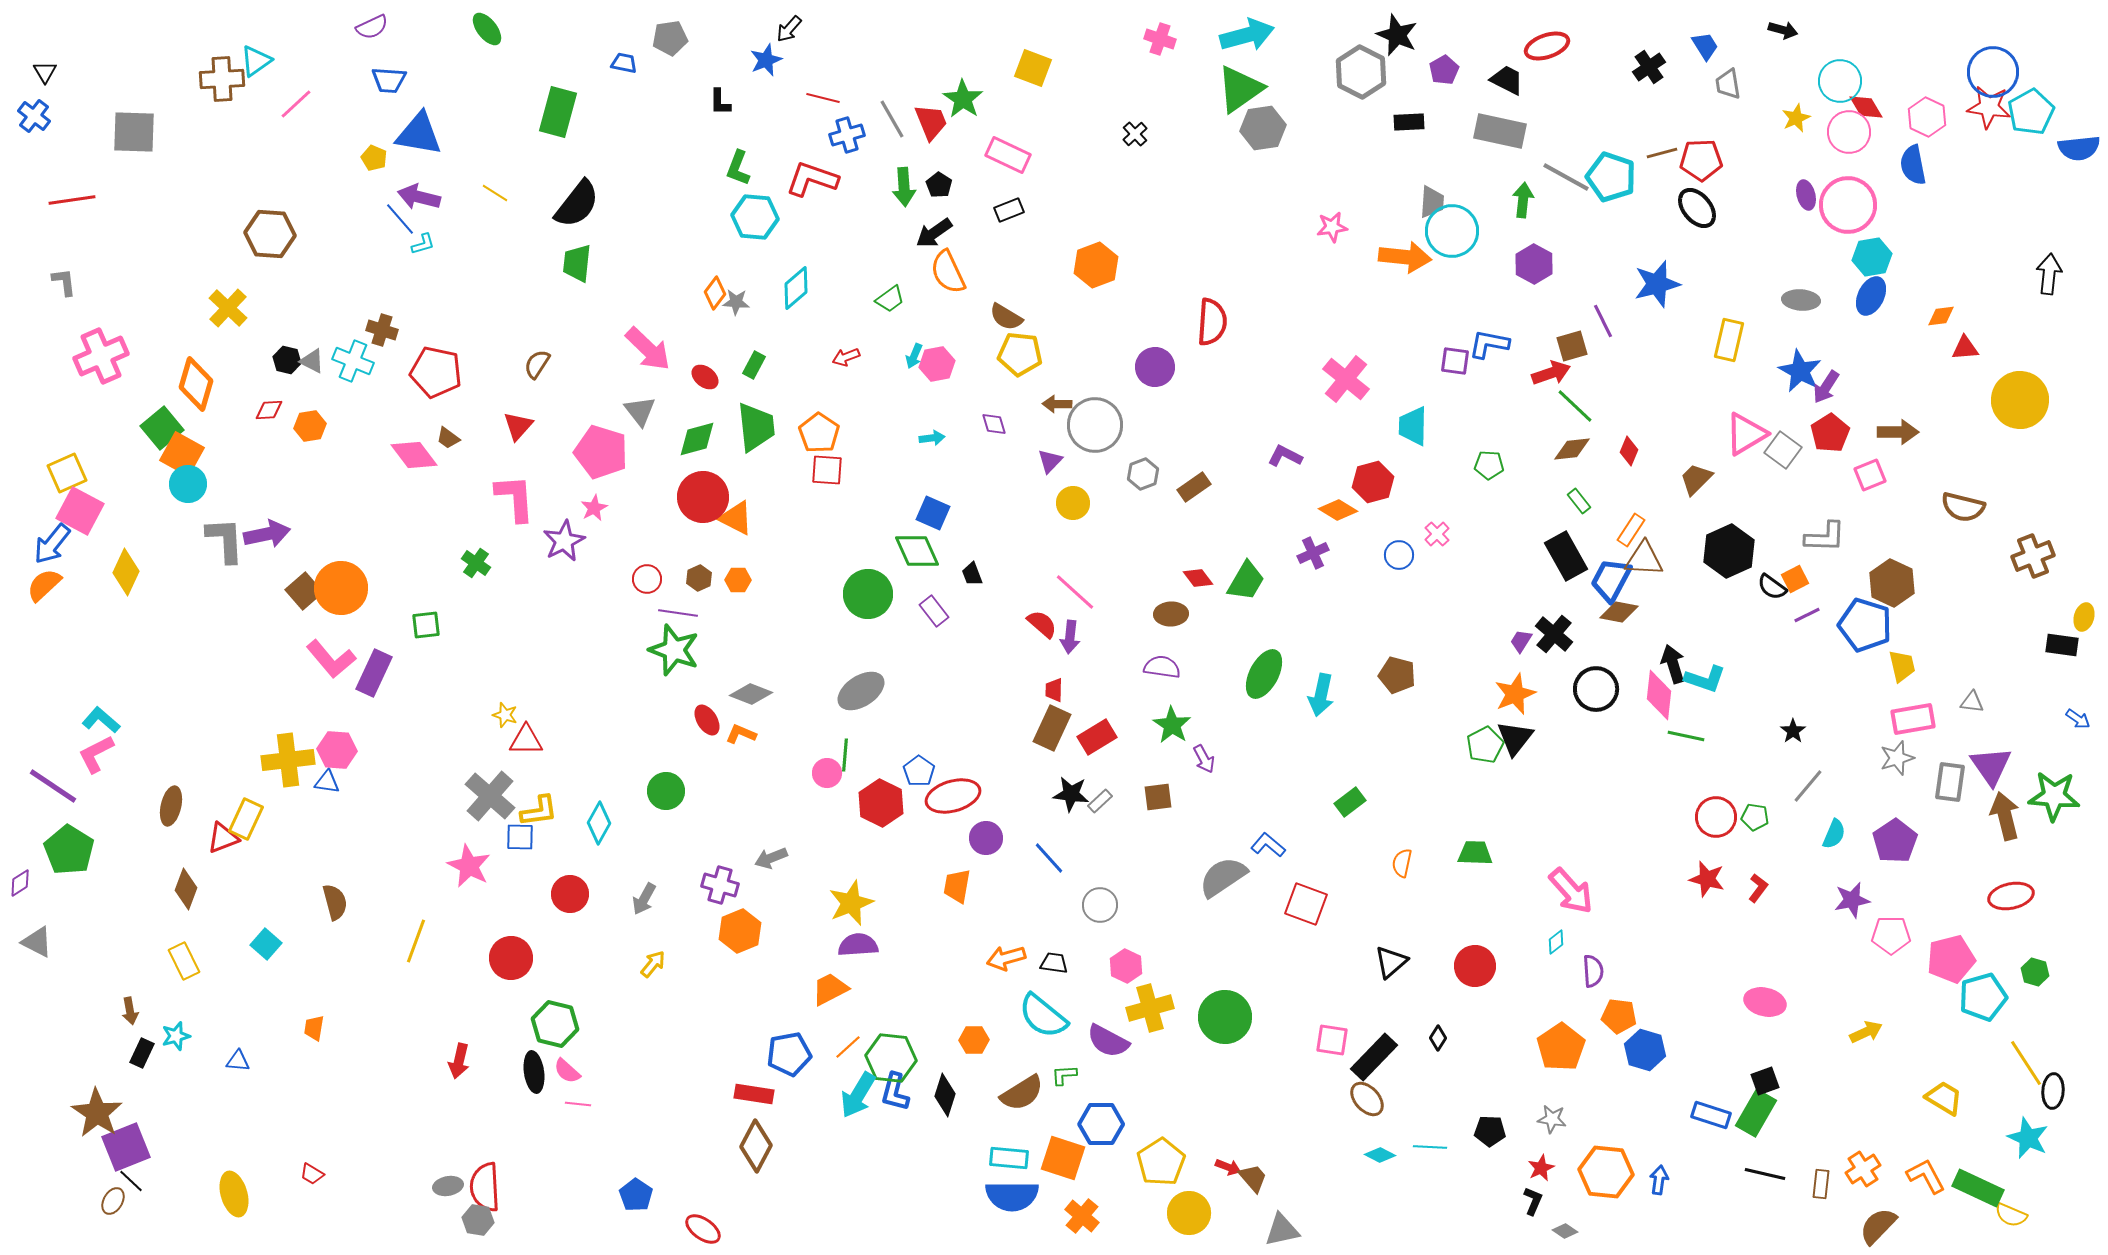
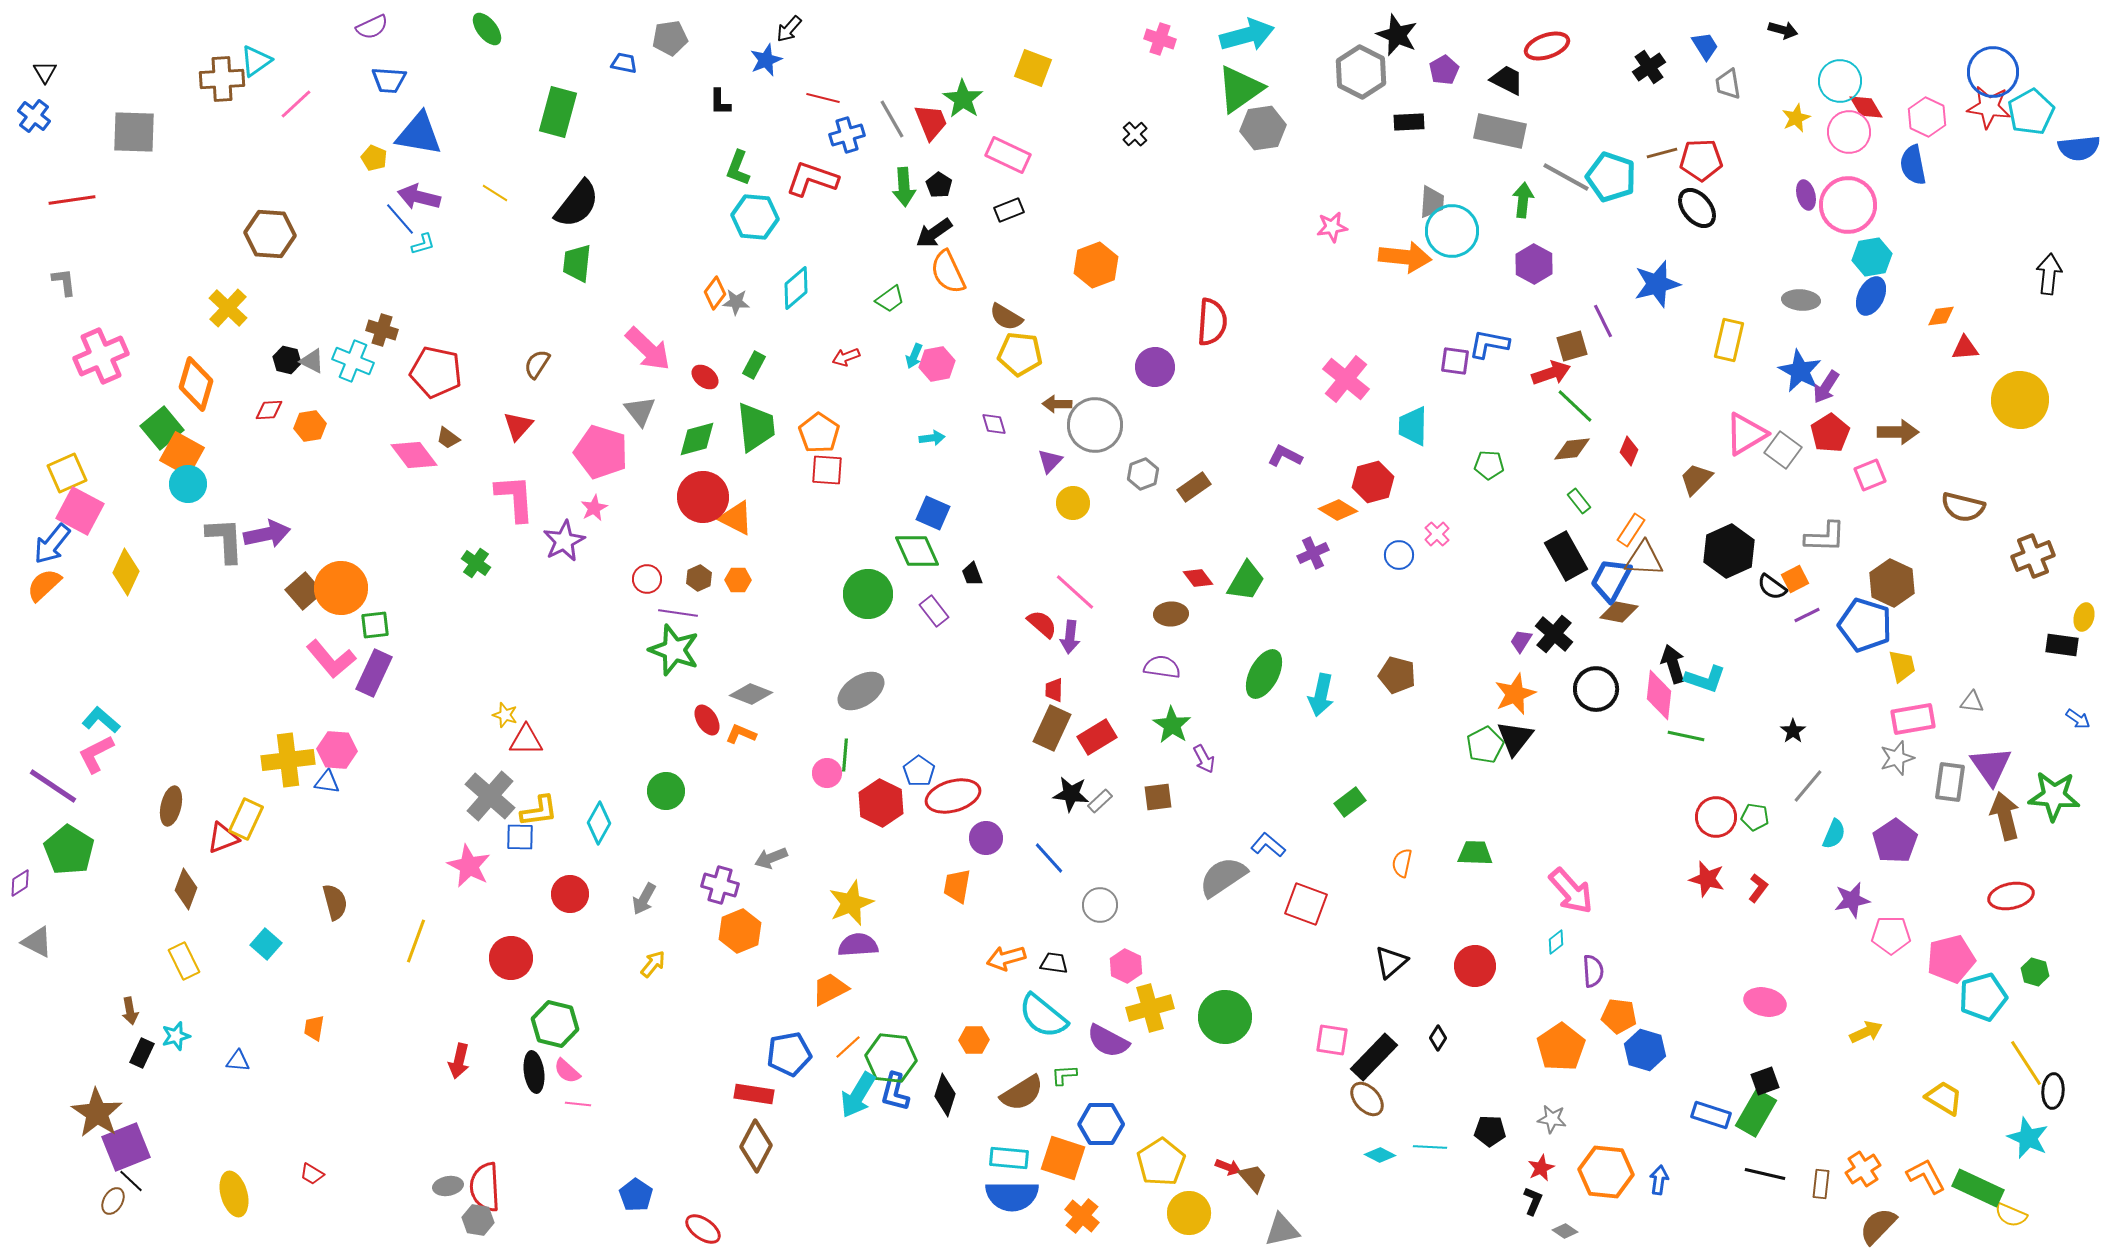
green square at (426, 625): moved 51 px left
